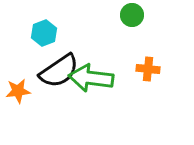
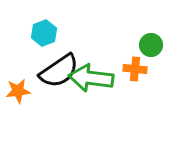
green circle: moved 19 px right, 30 px down
orange cross: moved 13 px left
